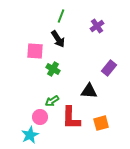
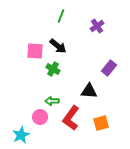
black arrow: moved 7 px down; rotated 18 degrees counterclockwise
green arrow: rotated 32 degrees clockwise
red L-shape: rotated 35 degrees clockwise
cyan star: moved 9 px left
